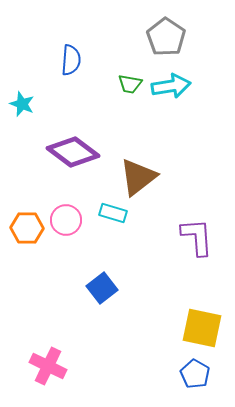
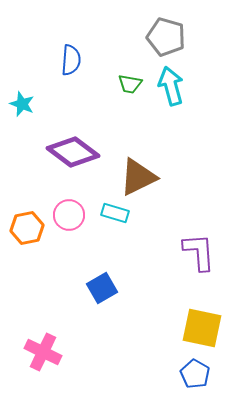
gray pentagon: rotated 18 degrees counterclockwise
cyan arrow: rotated 96 degrees counterclockwise
brown triangle: rotated 12 degrees clockwise
cyan rectangle: moved 2 px right
pink circle: moved 3 px right, 5 px up
orange hexagon: rotated 12 degrees counterclockwise
purple L-shape: moved 2 px right, 15 px down
blue square: rotated 8 degrees clockwise
pink cross: moved 5 px left, 14 px up
